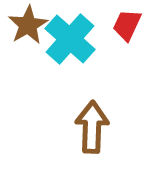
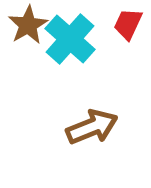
red trapezoid: moved 1 px right, 1 px up
brown arrow: rotated 66 degrees clockwise
